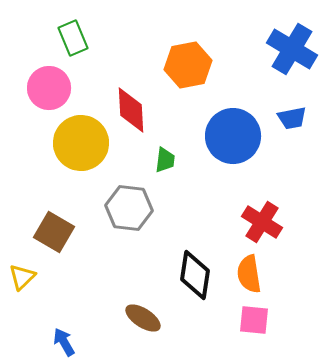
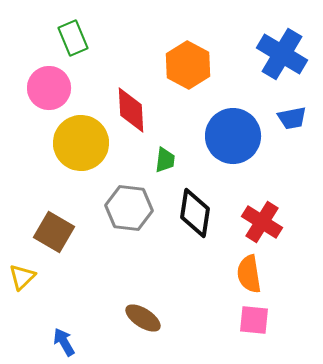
blue cross: moved 10 px left, 5 px down
orange hexagon: rotated 21 degrees counterclockwise
black diamond: moved 62 px up
